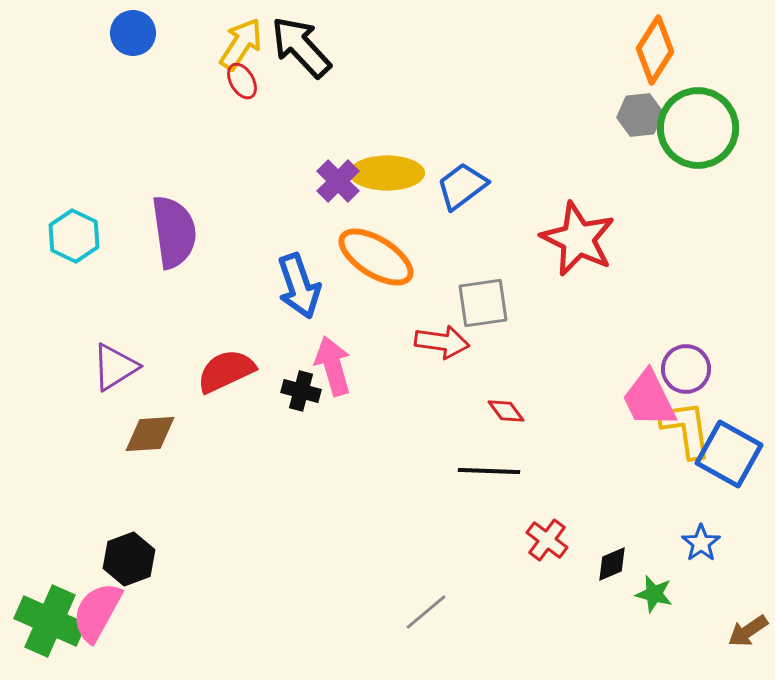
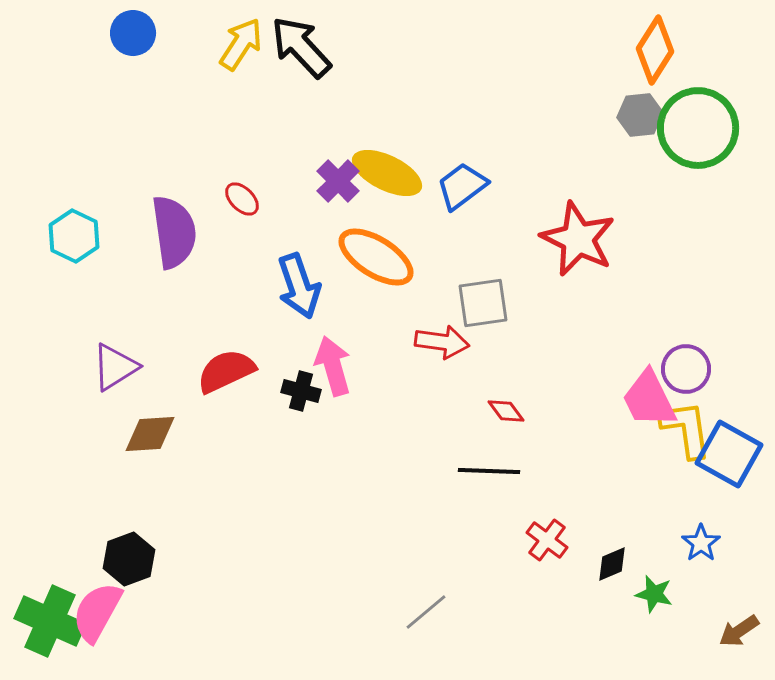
red ellipse: moved 118 px down; rotated 15 degrees counterclockwise
yellow ellipse: rotated 26 degrees clockwise
brown arrow: moved 9 px left
